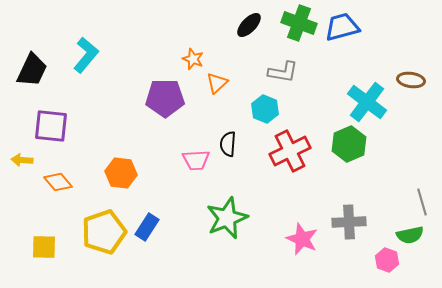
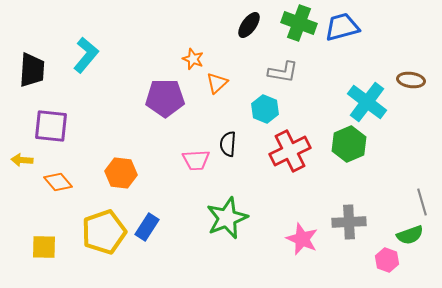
black ellipse: rotated 8 degrees counterclockwise
black trapezoid: rotated 21 degrees counterclockwise
green semicircle: rotated 8 degrees counterclockwise
